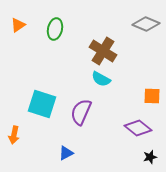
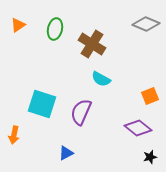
brown cross: moved 11 px left, 7 px up
orange square: moved 2 px left; rotated 24 degrees counterclockwise
